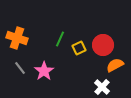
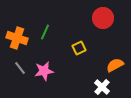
green line: moved 15 px left, 7 px up
red circle: moved 27 px up
pink star: rotated 24 degrees clockwise
